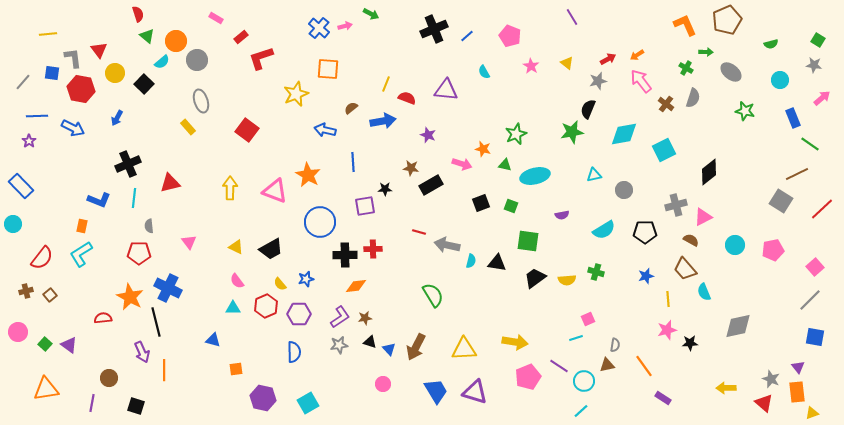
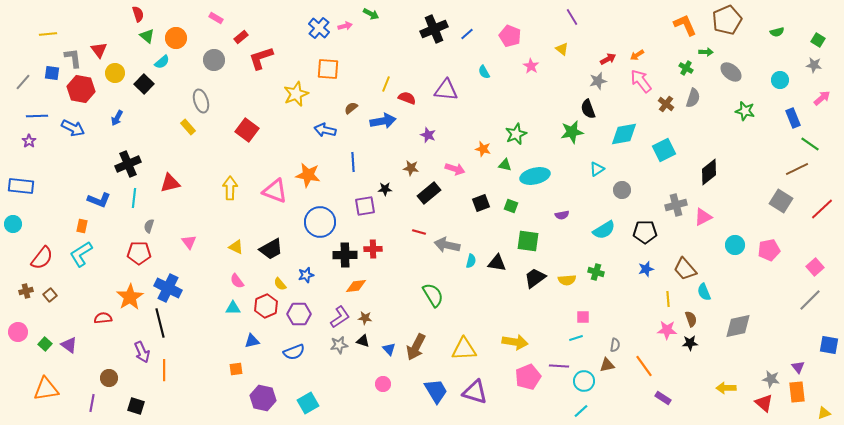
blue line at (467, 36): moved 2 px up
orange circle at (176, 41): moved 3 px up
green semicircle at (771, 44): moved 6 px right, 12 px up
gray circle at (197, 60): moved 17 px right
yellow triangle at (567, 63): moved 5 px left, 14 px up
black semicircle at (588, 109): rotated 42 degrees counterclockwise
pink arrow at (462, 164): moved 7 px left, 5 px down
brown line at (797, 174): moved 5 px up
orange star at (308, 175): rotated 20 degrees counterclockwise
cyan triangle at (594, 175): moved 3 px right, 6 px up; rotated 21 degrees counterclockwise
black rectangle at (431, 185): moved 2 px left, 8 px down; rotated 10 degrees counterclockwise
blue rectangle at (21, 186): rotated 40 degrees counterclockwise
gray circle at (624, 190): moved 2 px left
gray semicircle at (149, 226): rotated 24 degrees clockwise
brown semicircle at (691, 240): moved 79 px down; rotated 42 degrees clockwise
pink pentagon at (773, 250): moved 4 px left
blue star at (646, 276): moved 7 px up
blue star at (306, 279): moved 4 px up
orange star at (130, 297): rotated 12 degrees clockwise
brown star at (365, 318): rotated 16 degrees clockwise
pink square at (588, 319): moved 5 px left, 2 px up; rotated 24 degrees clockwise
black line at (156, 322): moved 4 px right, 1 px down
pink star at (667, 330): rotated 18 degrees clockwise
blue square at (815, 337): moved 14 px right, 8 px down
blue triangle at (213, 340): moved 39 px right, 1 px down; rotated 28 degrees counterclockwise
black triangle at (370, 342): moved 7 px left, 1 px up
blue semicircle at (294, 352): rotated 70 degrees clockwise
purple line at (559, 366): rotated 30 degrees counterclockwise
gray star at (771, 379): rotated 12 degrees counterclockwise
yellow triangle at (812, 413): moved 12 px right
